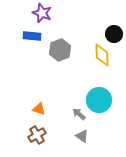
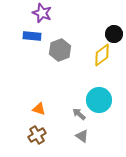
yellow diamond: rotated 55 degrees clockwise
